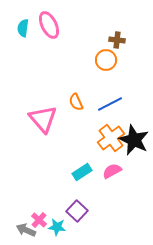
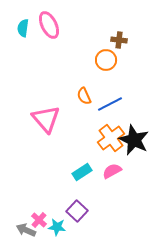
brown cross: moved 2 px right
orange semicircle: moved 8 px right, 6 px up
pink triangle: moved 3 px right
